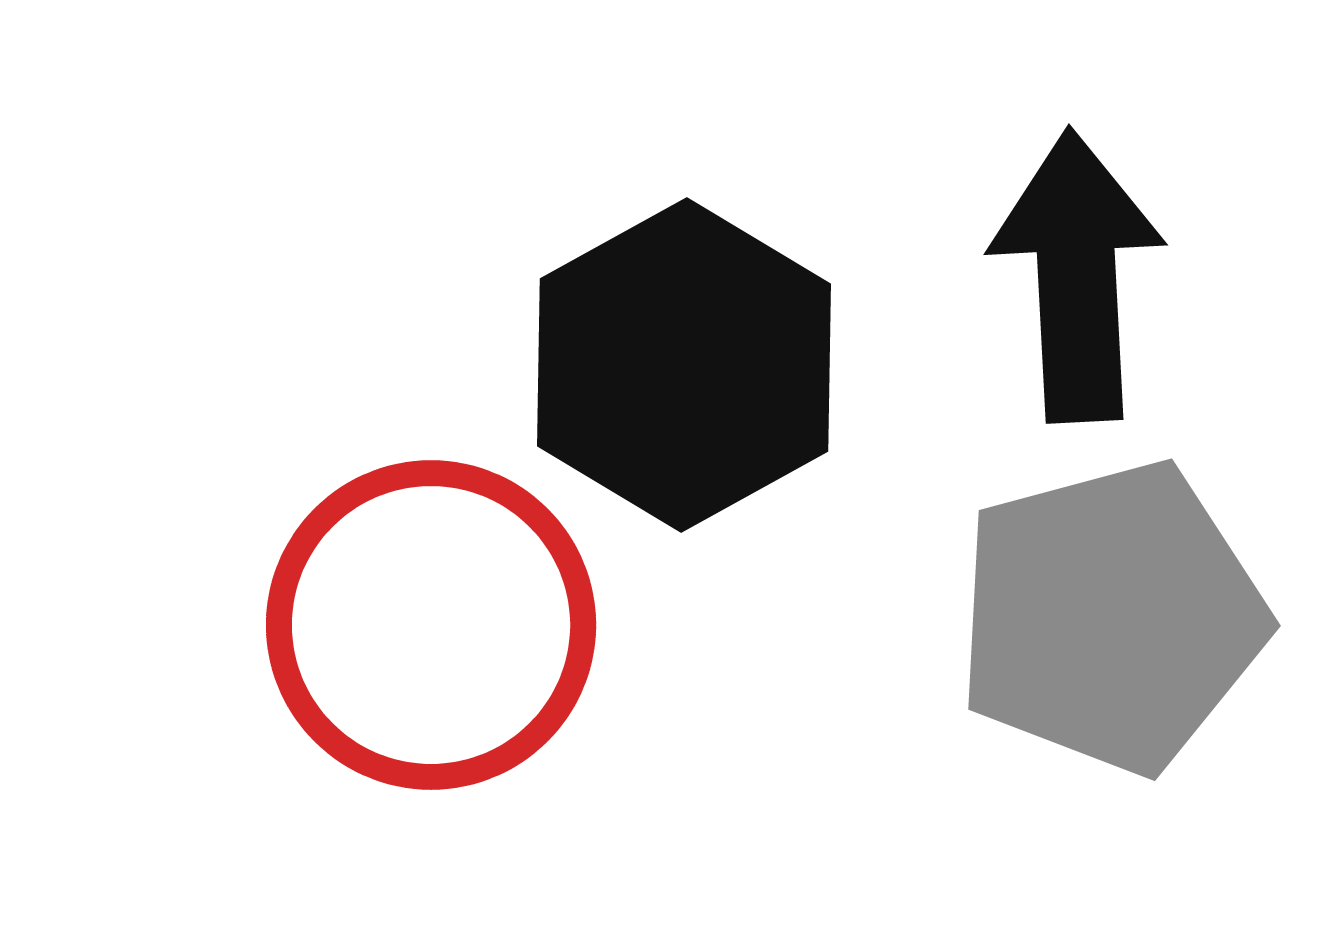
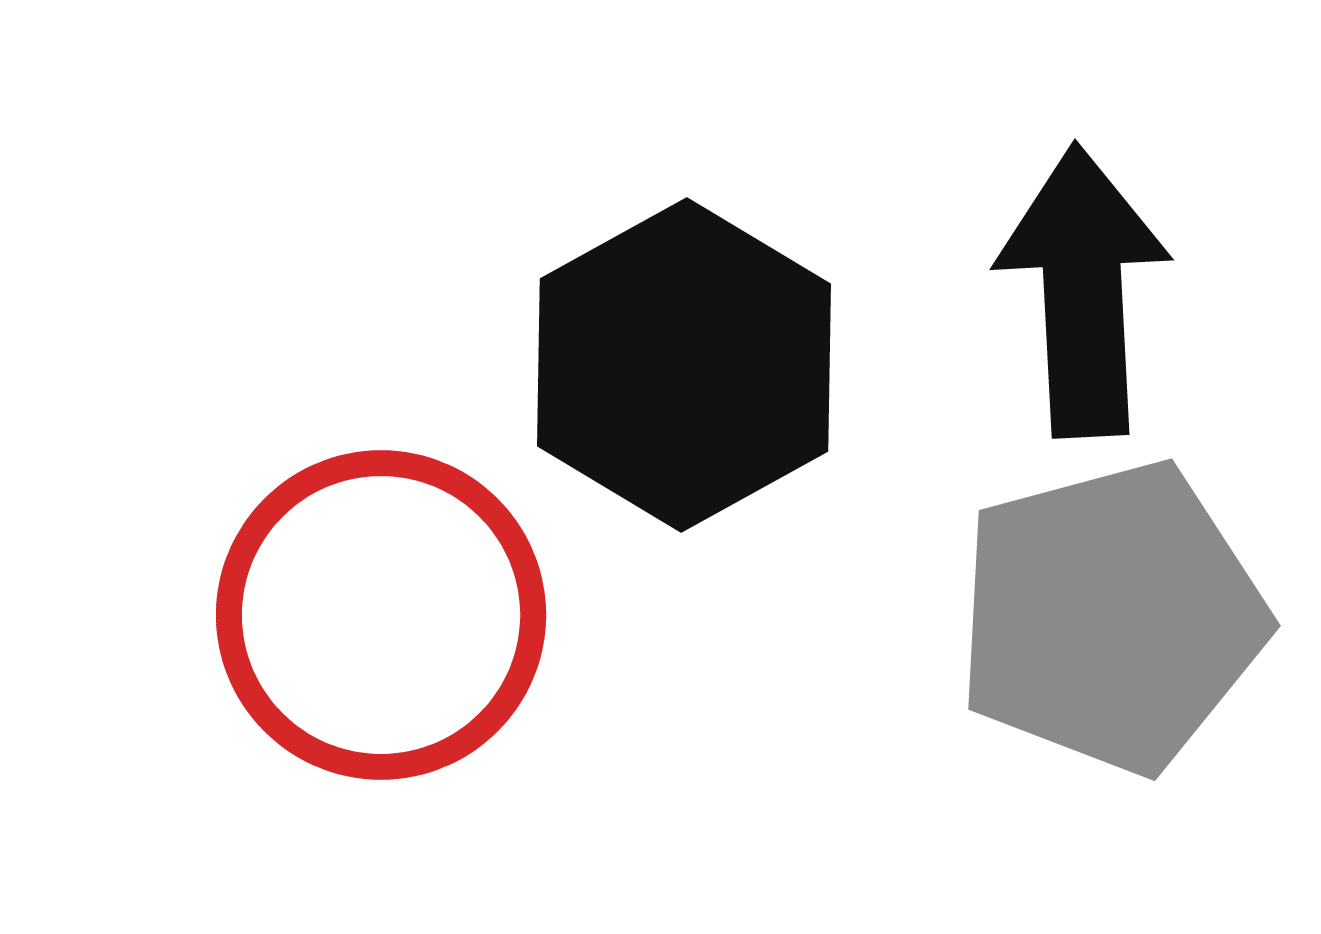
black arrow: moved 6 px right, 15 px down
red circle: moved 50 px left, 10 px up
